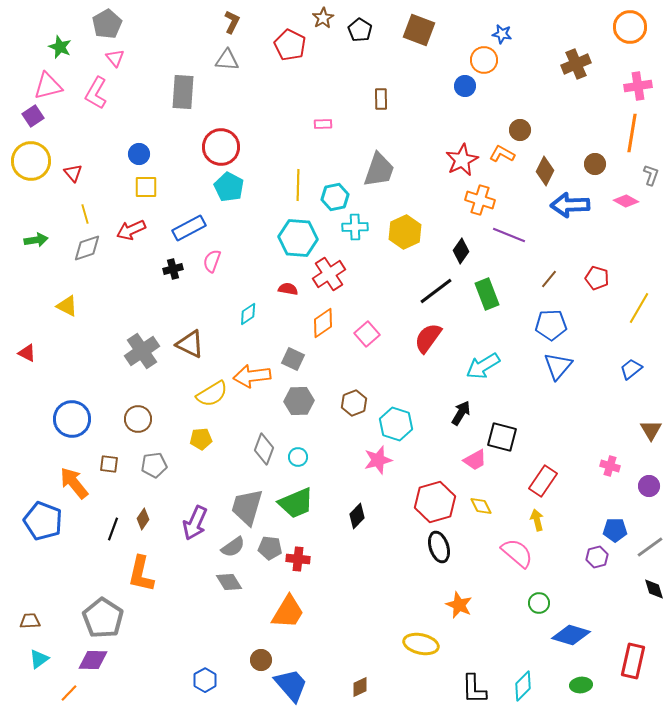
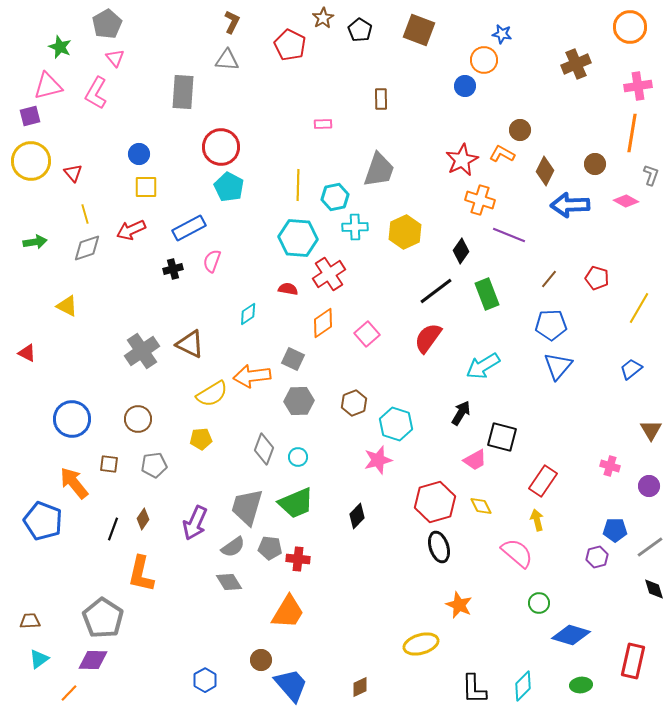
purple square at (33, 116): moved 3 px left; rotated 20 degrees clockwise
green arrow at (36, 240): moved 1 px left, 2 px down
yellow ellipse at (421, 644): rotated 28 degrees counterclockwise
